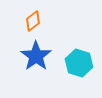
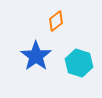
orange diamond: moved 23 px right
